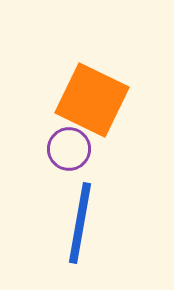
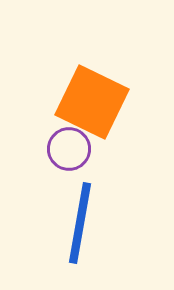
orange square: moved 2 px down
